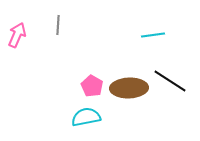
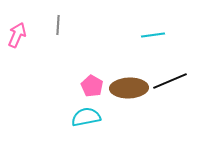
black line: rotated 56 degrees counterclockwise
